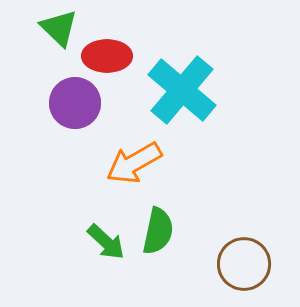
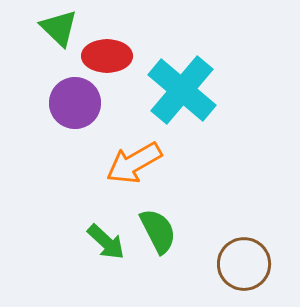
green semicircle: rotated 39 degrees counterclockwise
